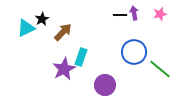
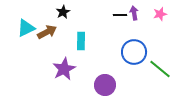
black star: moved 21 px right, 7 px up
brown arrow: moved 16 px left; rotated 18 degrees clockwise
cyan rectangle: moved 16 px up; rotated 18 degrees counterclockwise
